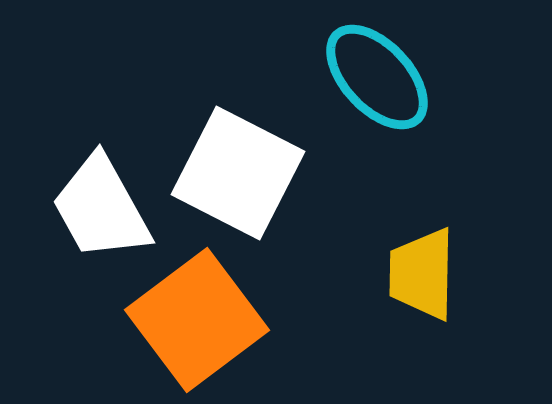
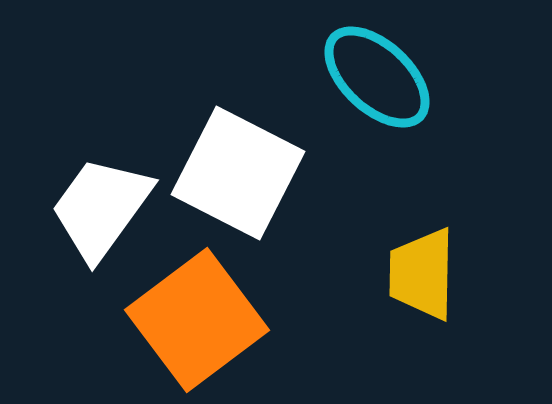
cyan ellipse: rotated 4 degrees counterclockwise
white trapezoid: rotated 65 degrees clockwise
